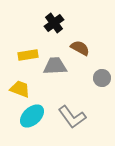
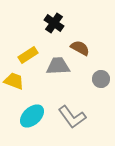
black cross: rotated 18 degrees counterclockwise
yellow rectangle: rotated 24 degrees counterclockwise
gray trapezoid: moved 3 px right
gray circle: moved 1 px left, 1 px down
yellow trapezoid: moved 6 px left, 8 px up
